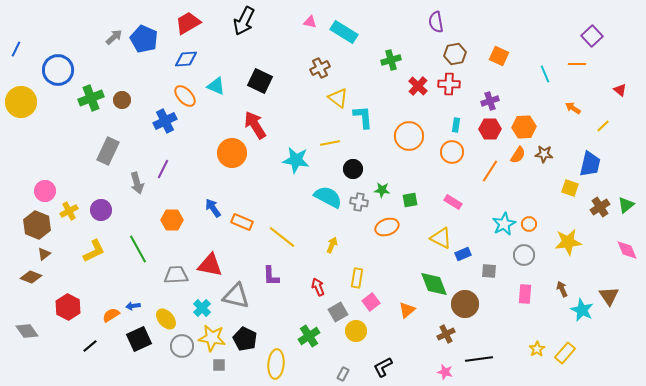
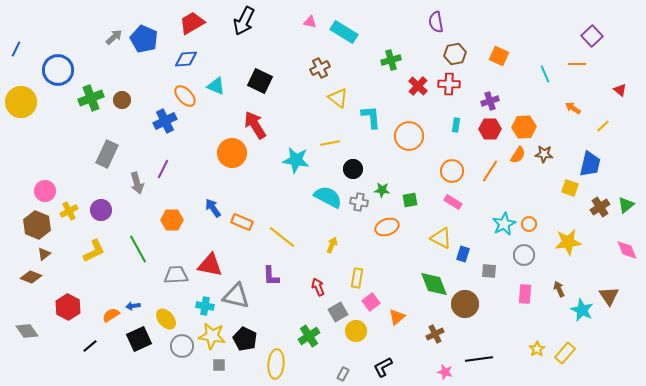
red trapezoid at (188, 23): moved 4 px right
cyan L-shape at (363, 117): moved 8 px right
gray rectangle at (108, 151): moved 1 px left, 3 px down
orange circle at (452, 152): moved 19 px down
blue rectangle at (463, 254): rotated 49 degrees counterclockwise
brown arrow at (562, 289): moved 3 px left
cyan cross at (202, 308): moved 3 px right, 2 px up; rotated 36 degrees counterclockwise
orange triangle at (407, 310): moved 10 px left, 7 px down
brown cross at (446, 334): moved 11 px left
yellow star at (212, 338): moved 2 px up
